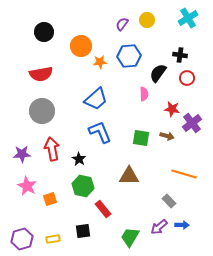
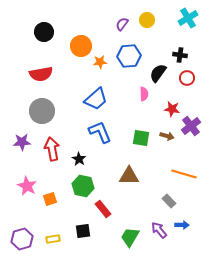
purple cross: moved 1 px left, 3 px down
purple star: moved 12 px up
purple arrow: moved 3 px down; rotated 90 degrees clockwise
